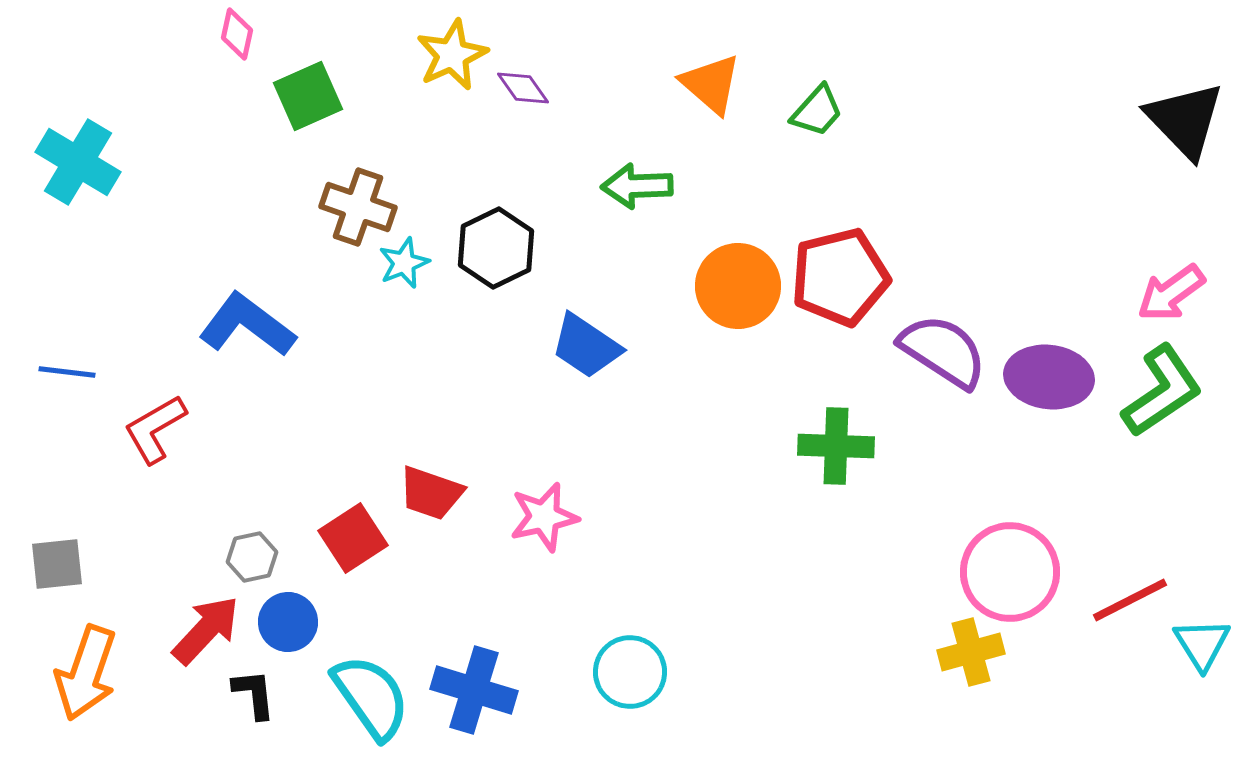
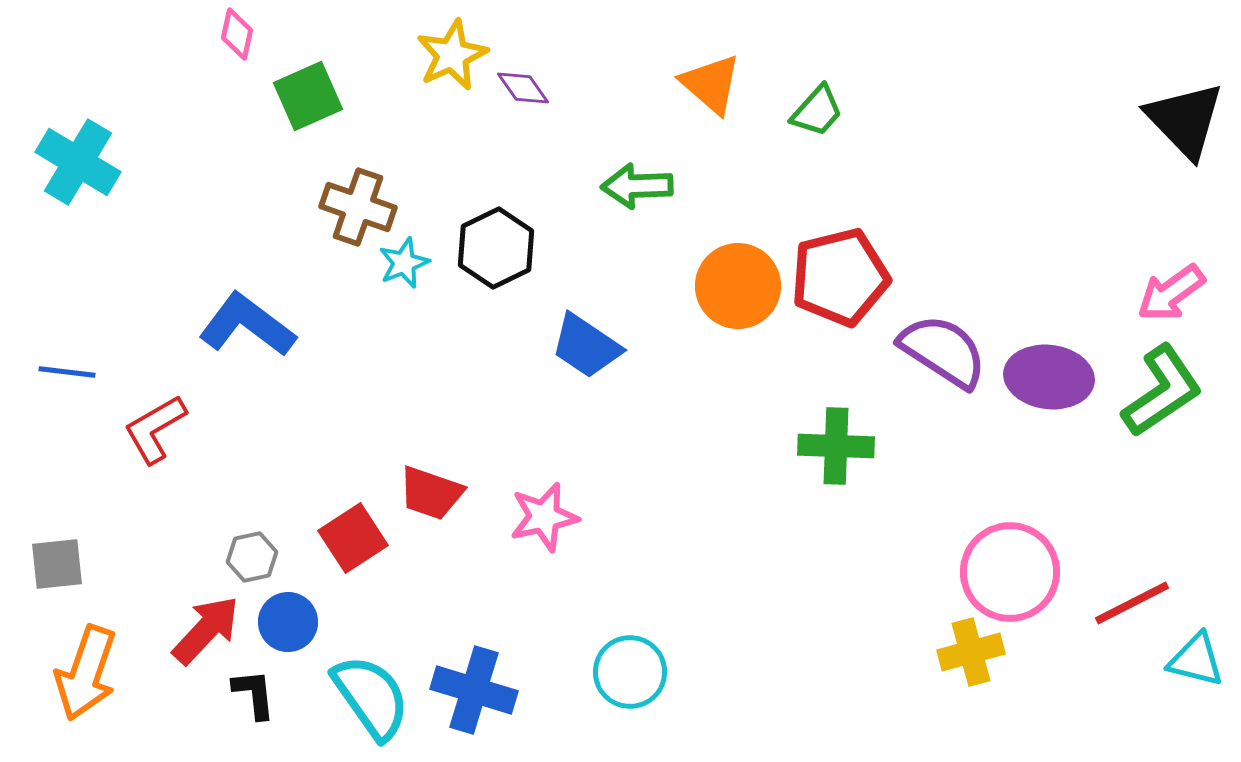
red line: moved 2 px right, 3 px down
cyan triangle: moved 6 px left, 16 px down; rotated 44 degrees counterclockwise
